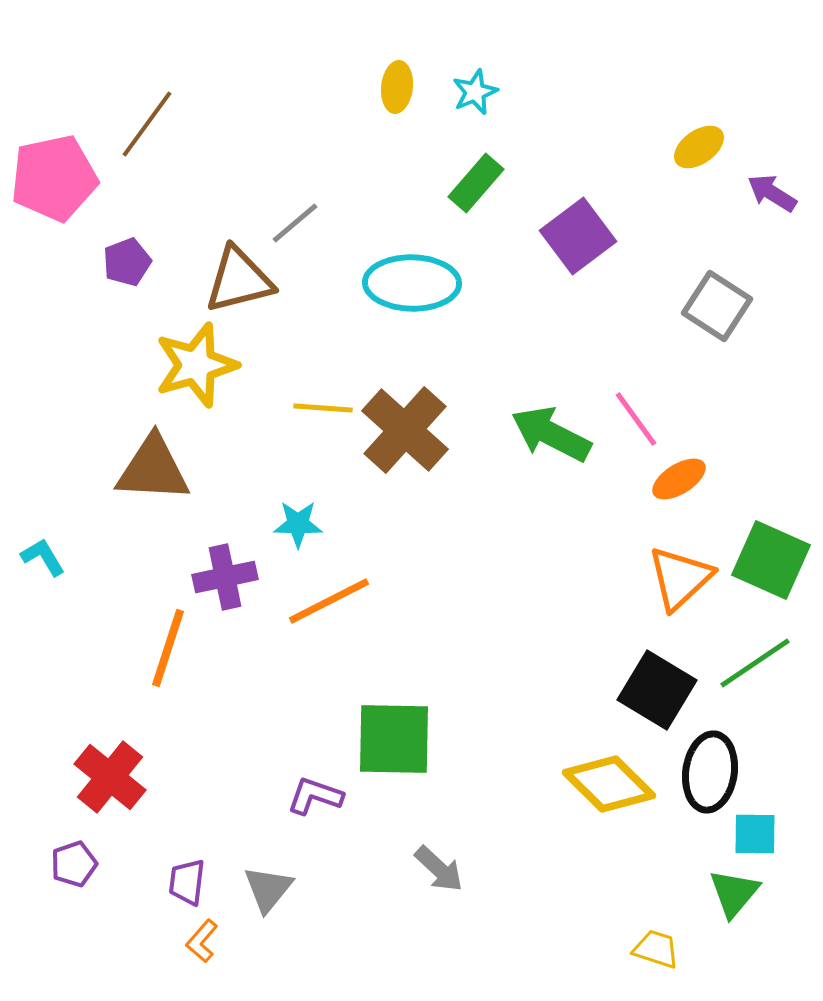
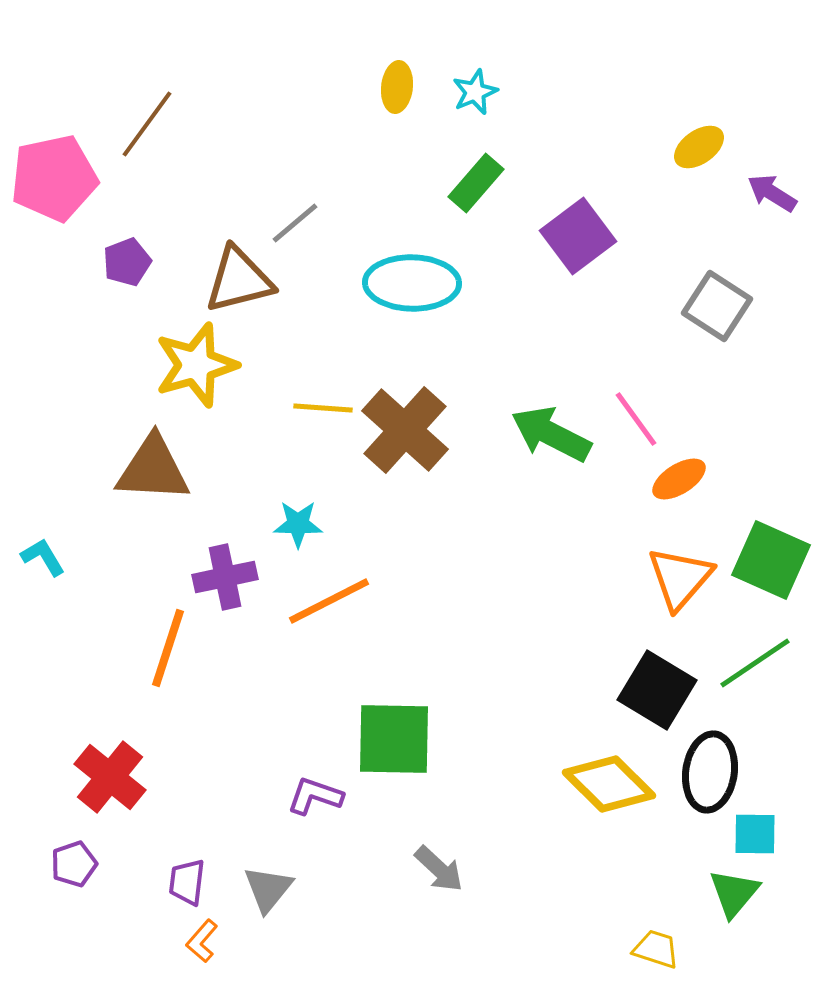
orange triangle at (680, 578): rotated 6 degrees counterclockwise
